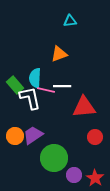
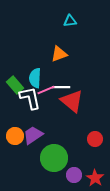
white line: moved 1 px left, 1 px down
pink line: rotated 36 degrees counterclockwise
red triangle: moved 12 px left, 6 px up; rotated 45 degrees clockwise
red circle: moved 2 px down
